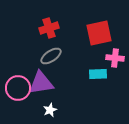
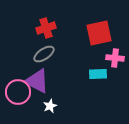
red cross: moved 3 px left
gray ellipse: moved 7 px left, 2 px up
purple triangle: moved 4 px left, 2 px up; rotated 36 degrees clockwise
pink circle: moved 4 px down
white star: moved 4 px up
